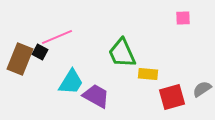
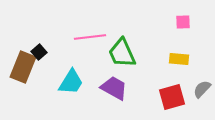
pink square: moved 4 px down
pink line: moved 33 px right; rotated 16 degrees clockwise
black square: moved 1 px left; rotated 21 degrees clockwise
brown rectangle: moved 3 px right, 8 px down
yellow rectangle: moved 31 px right, 15 px up
gray semicircle: rotated 12 degrees counterclockwise
purple trapezoid: moved 18 px right, 8 px up
